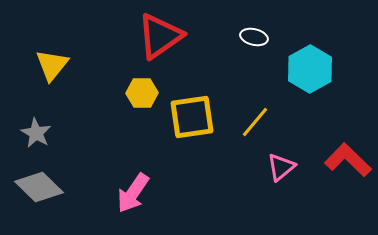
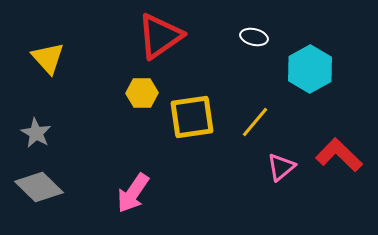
yellow triangle: moved 4 px left, 7 px up; rotated 21 degrees counterclockwise
red L-shape: moved 9 px left, 5 px up
